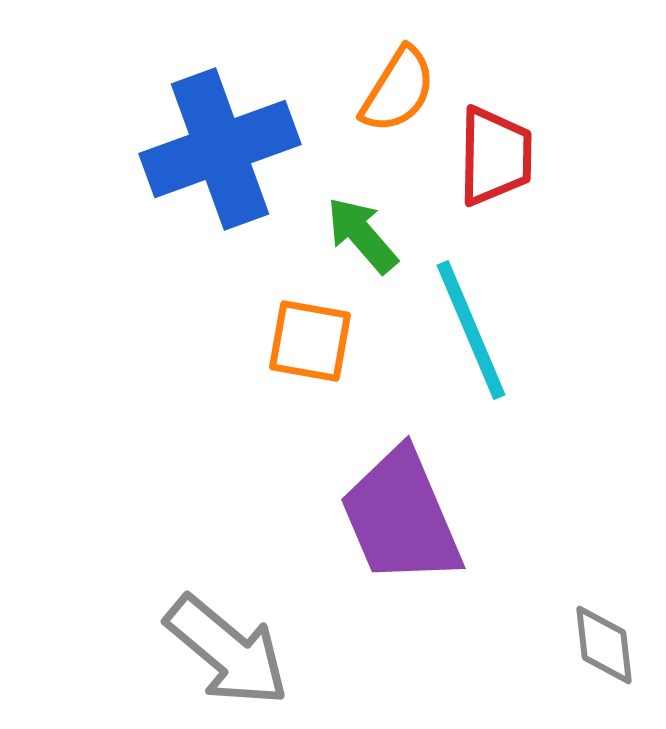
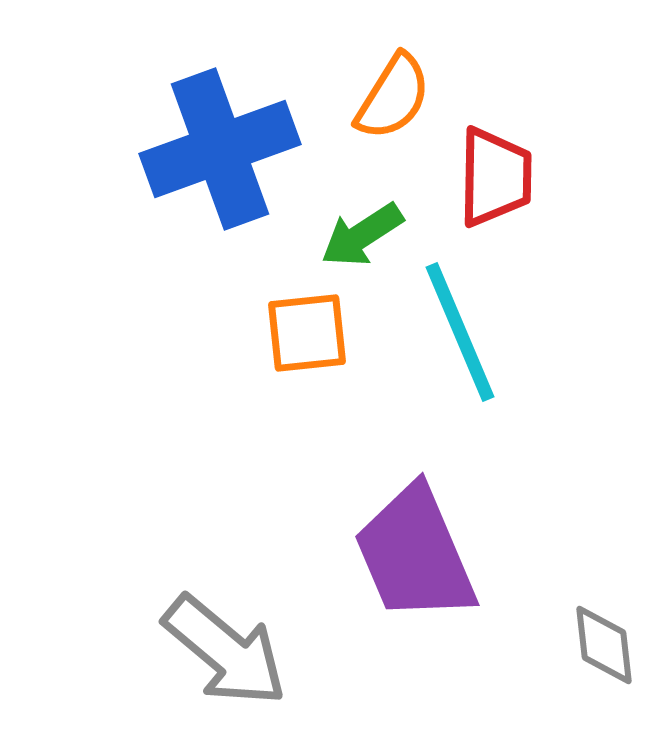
orange semicircle: moved 5 px left, 7 px down
red trapezoid: moved 21 px down
green arrow: rotated 82 degrees counterclockwise
cyan line: moved 11 px left, 2 px down
orange square: moved 3 px left, 8 px up; rotated 16 degrees counterclockwise
purple trapezoid: moved 14 px right, 37 px down
gray arrow: moved 2 px left
